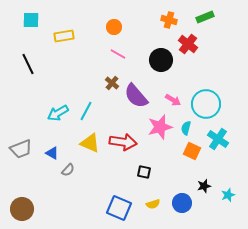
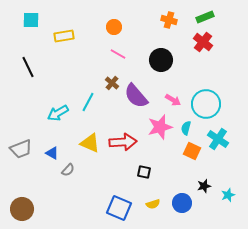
red cross: moved 15 px right, 2 px up
black line: moved 3 px down
cyan line: moved 2 px right, 9 px up
red arrow: rotated 12 degrees counterclockwise
